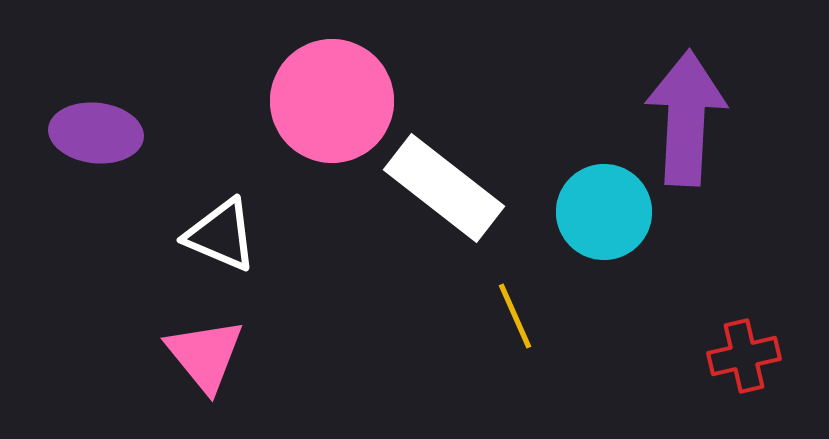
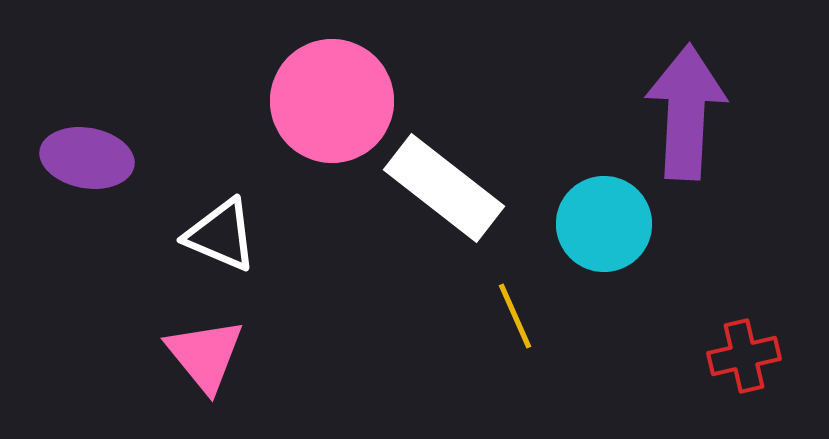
purple arrow: moved 6 px up
purple ellipse: moved 9 px left, 25 px down; rotated 4 degrees clockwise
cyan circle: moved 12 px down
